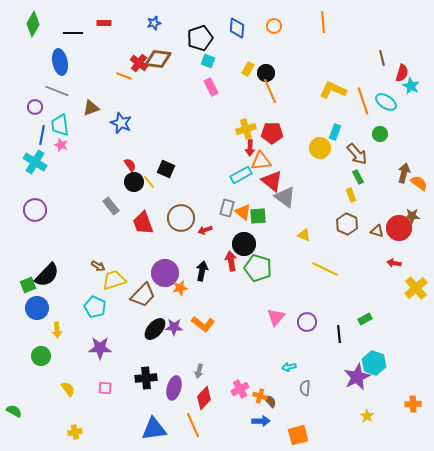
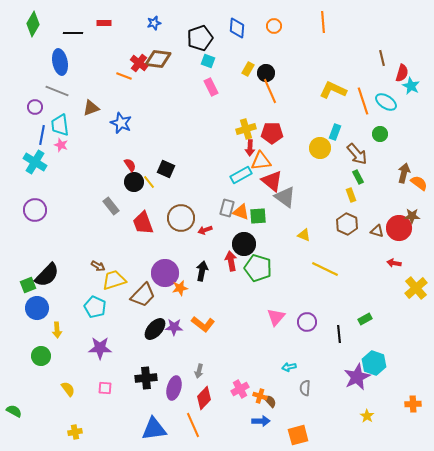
orange triangle at (243, 212): moved 2 px left; rotated 18 degrees counterclockwise
